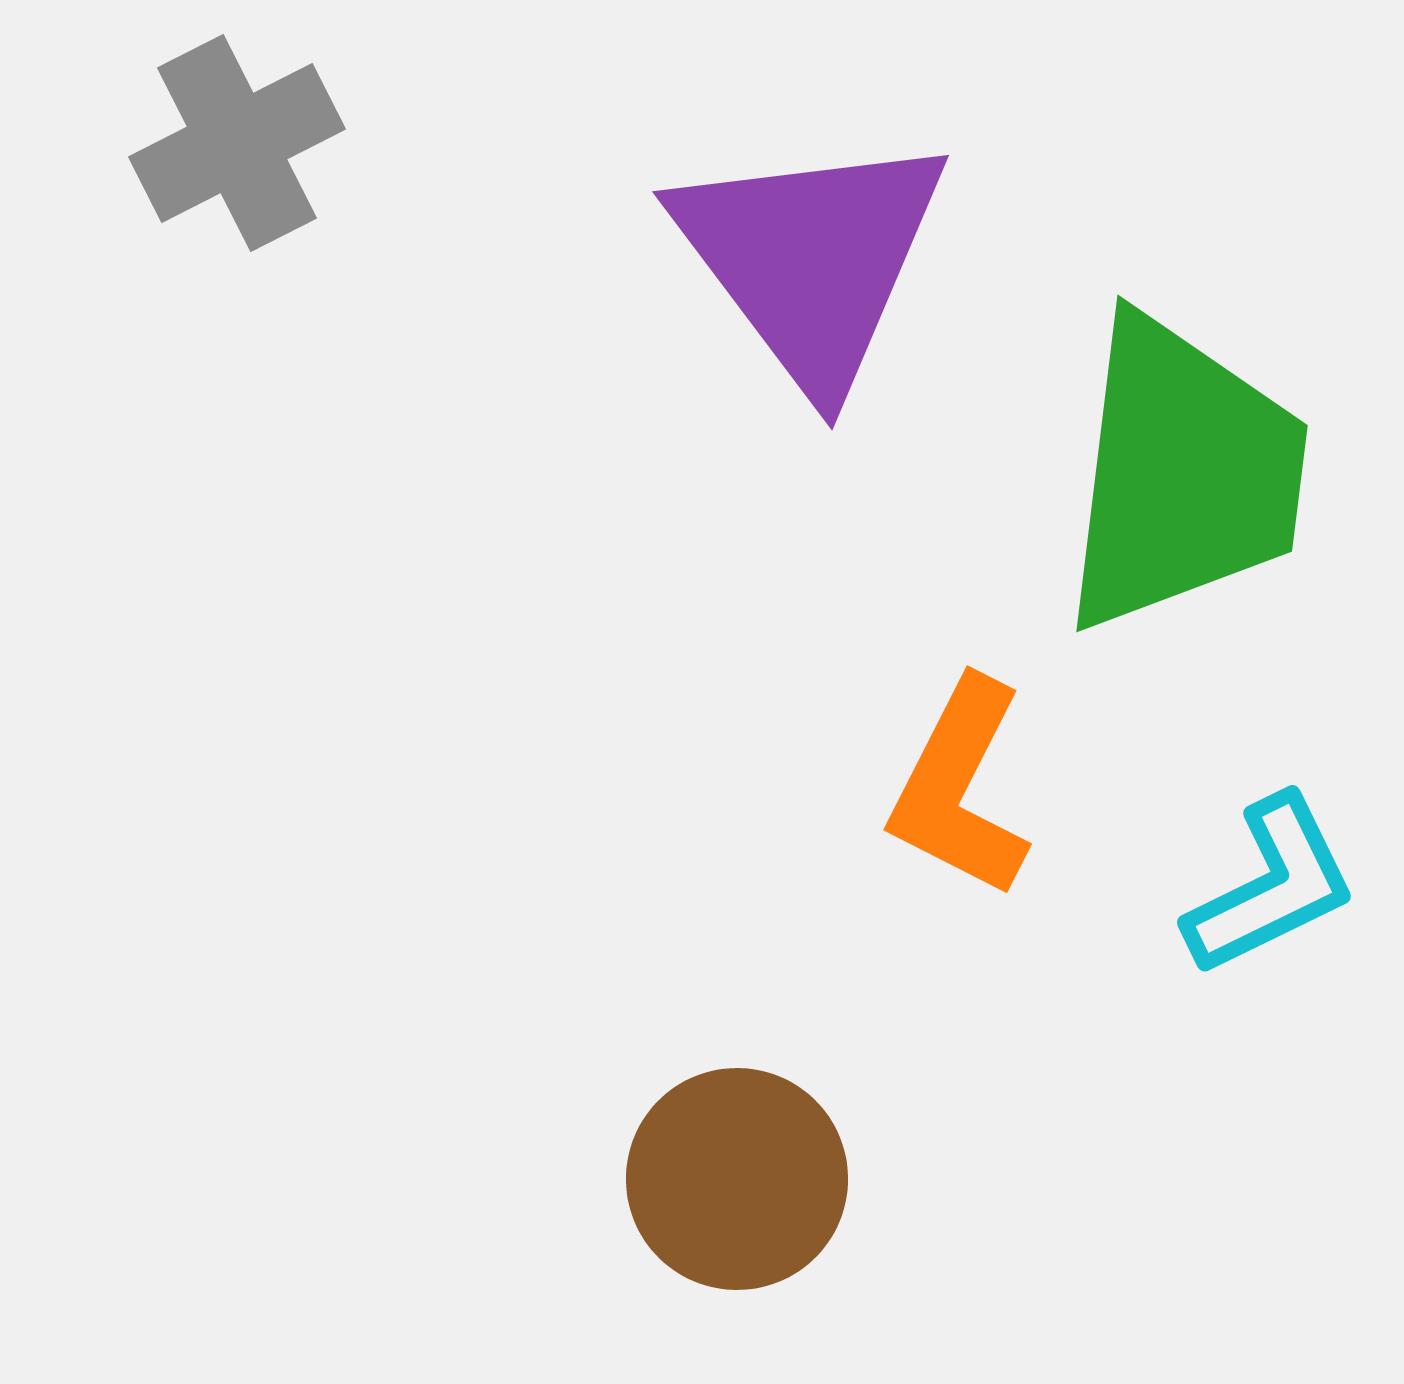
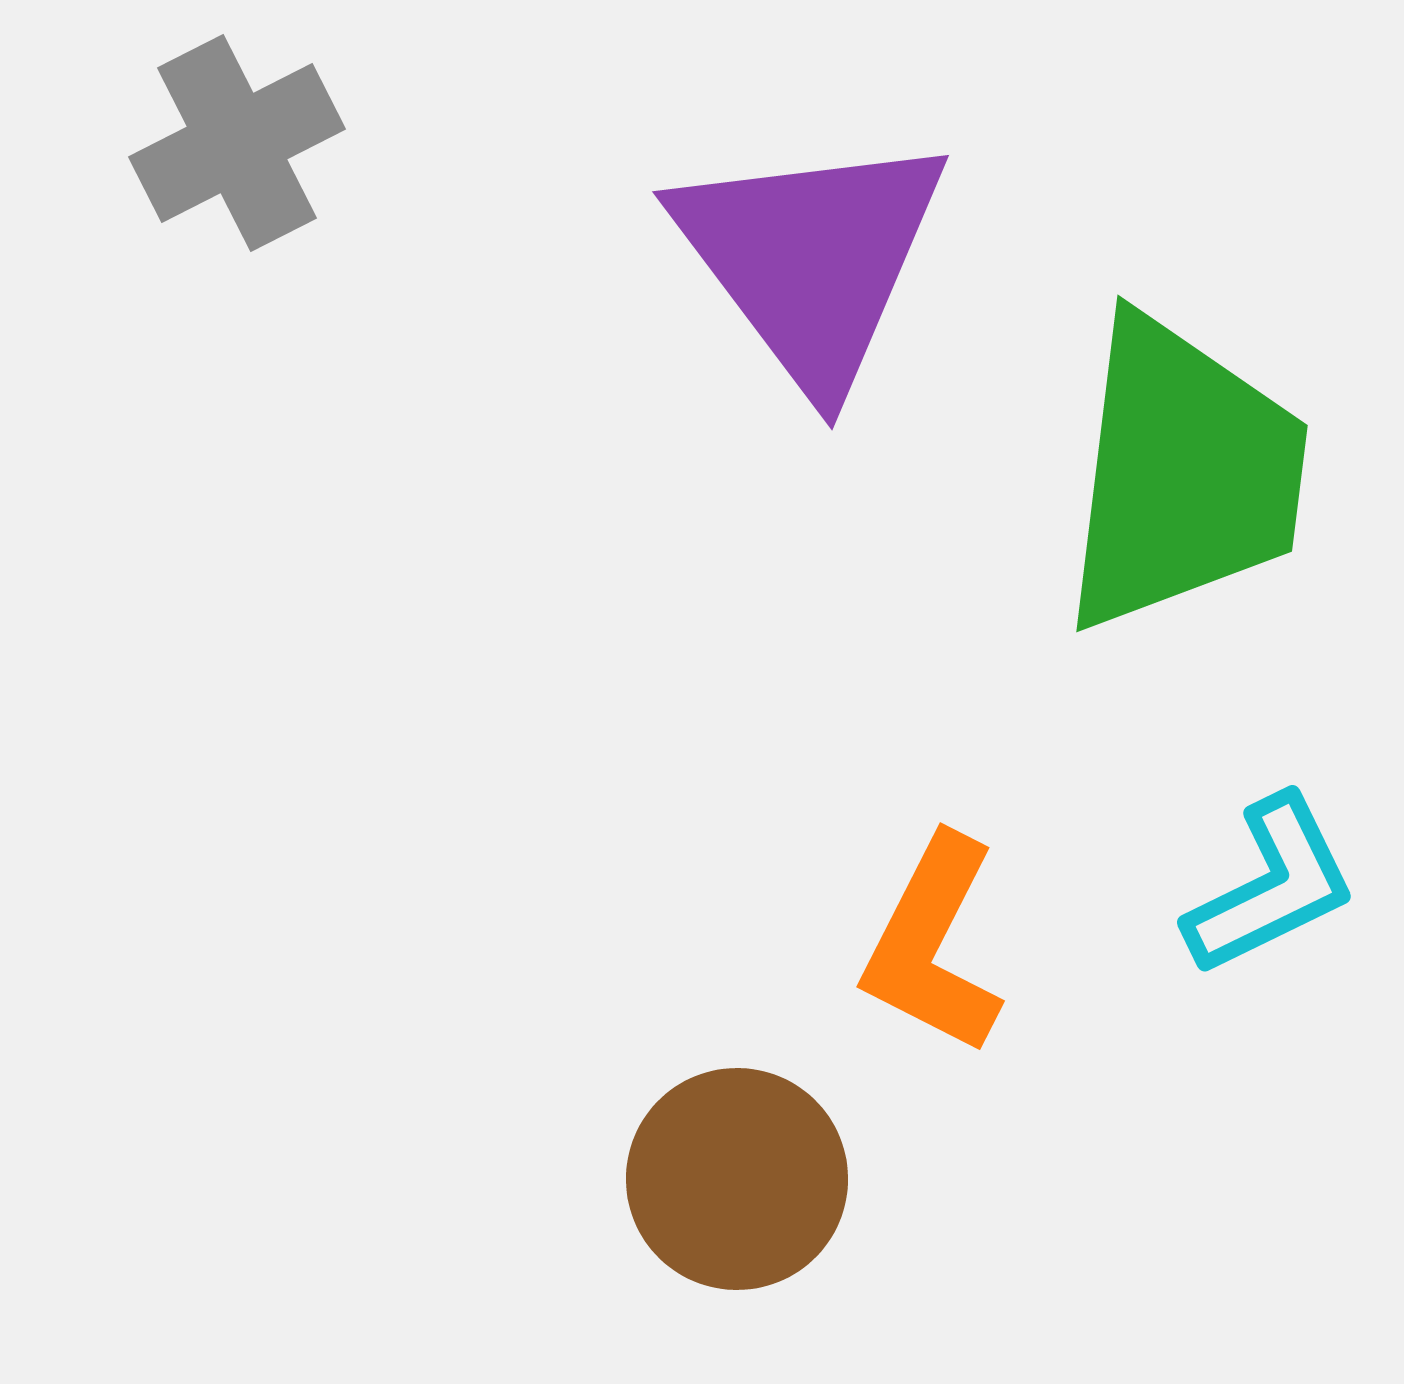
orange L-shape: moved 27 px left, 157 px down
